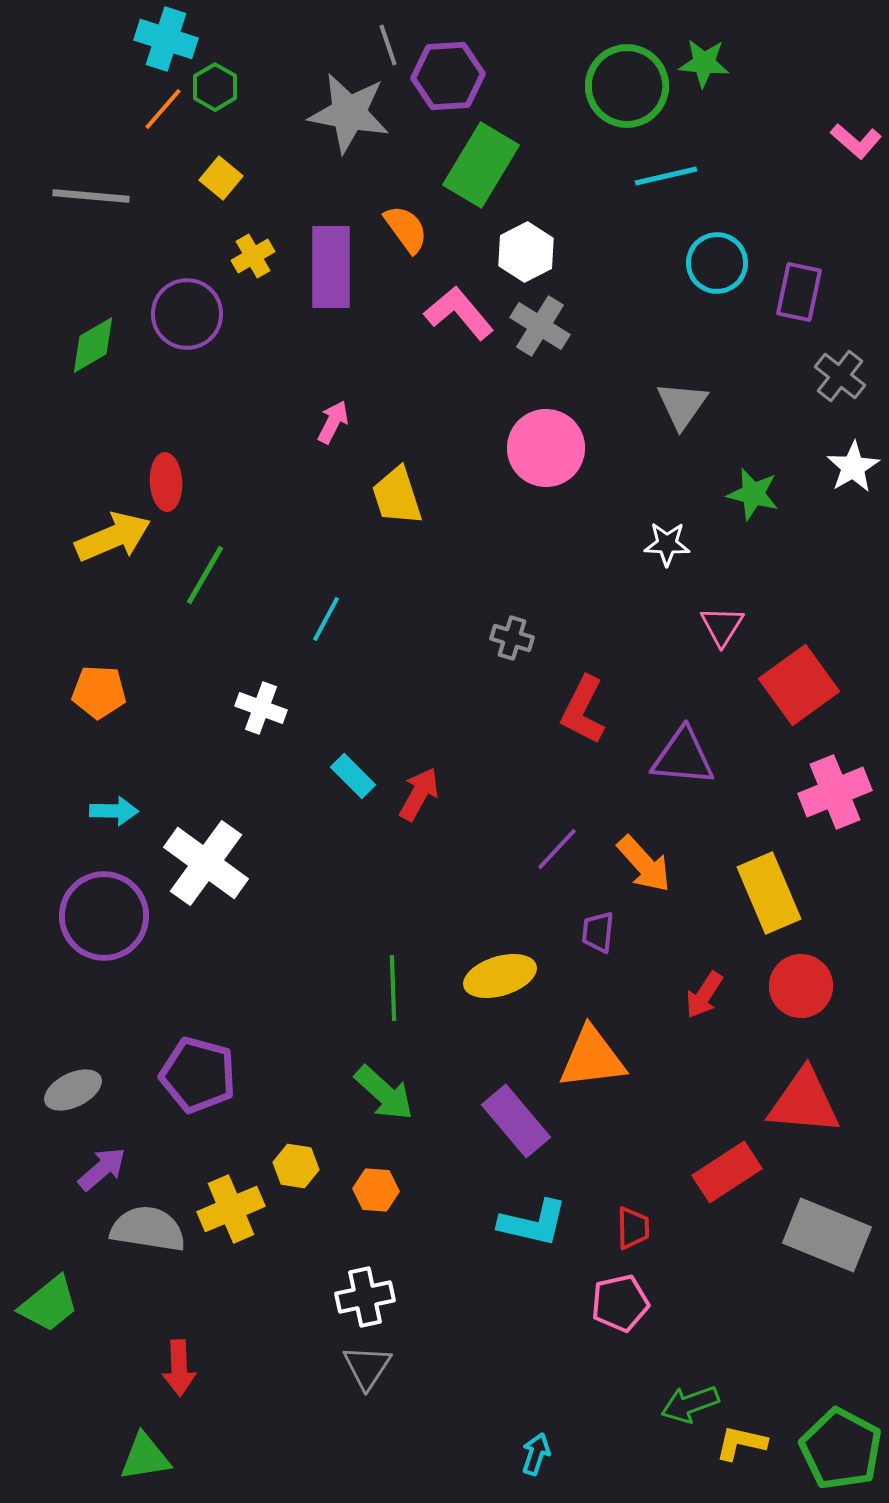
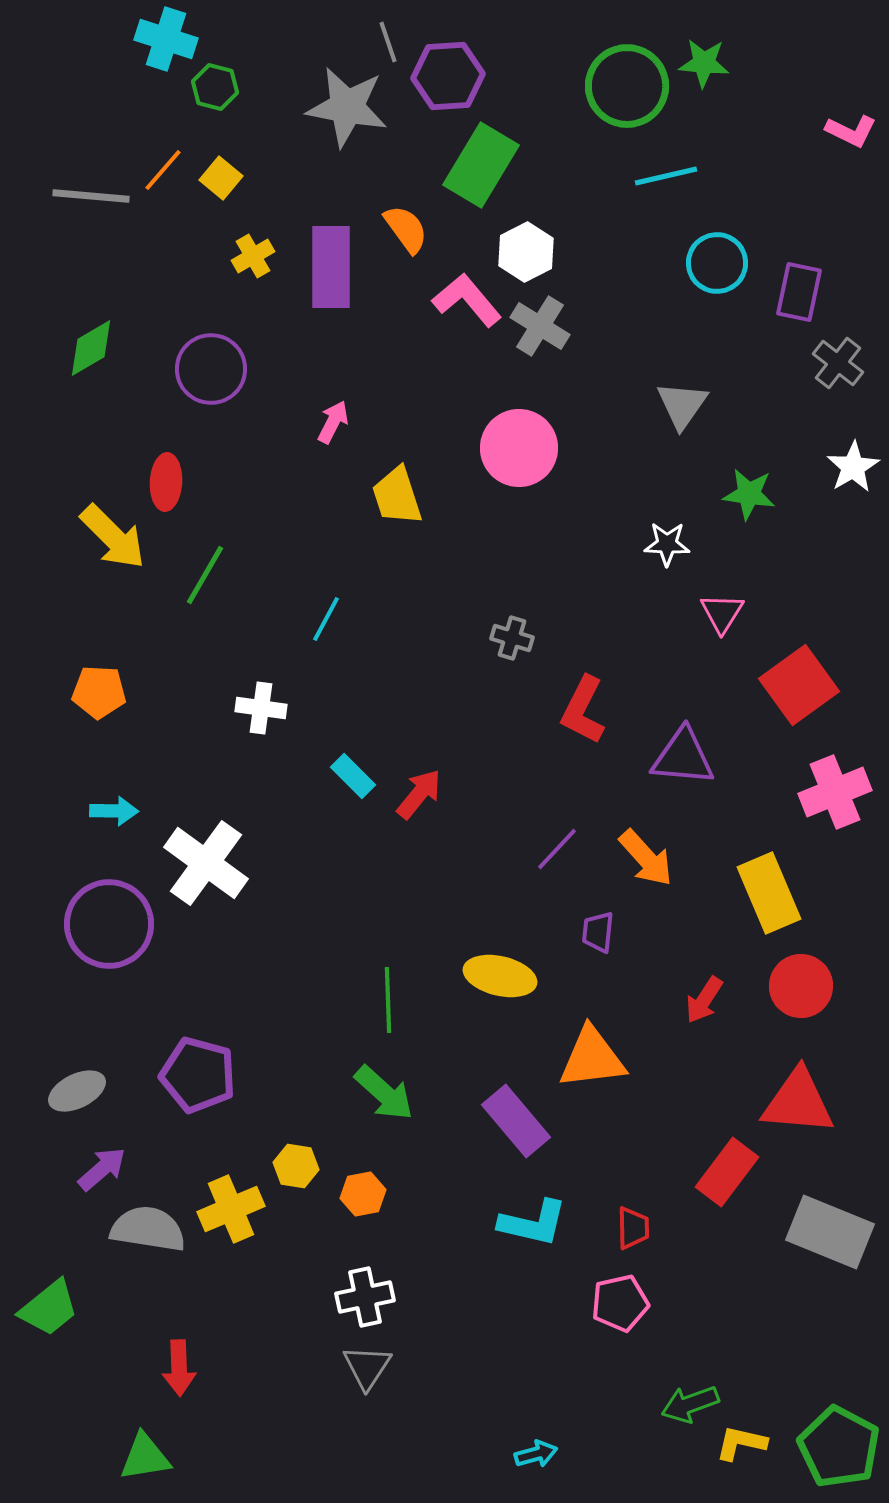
gray line at (388, 45): moved 3 px up
green hexagon at (215, 87): rotated 15 degrees counterclockwise
orange line at (163, 109): moved 61 px down
gray star at (349, 113): moved 2 px left, 6 px up
pink L-shape at (856, 141): moved 5 px left, 10 px up; rotated 15 degrees counterclockwise
pink L-shape at (459, 313): moved 8 px right, 13 px up
purple circle at (187, 314): moved 24 px right, 55 px down
green diamond at (93, 345): moved 2 px left, 3 px down
gray cross at (840, 376): moved 2 px left, 13 px up
pink circle at (546, 448): moved 27 px left
red ellipse at (166, 482): rotated 6 degrees clockwise
green star at (753, 494): moved 4 px left; rotated 6 degrees counterclockwise
yellow arrow at (113, 537): rotated 68 degrees clockwise
pink triangle at (722, 626): moved 13 px up
white cross at (261, 708): rotated 12 degrees counterclockwise
red arrow at (419, 794): rotated 10 degrees clockwise
orange arrow at (644, 864): moved 2 px right, 6 px up
purple circle at (104, 916): moved 5 px right, 8 px down
yellow ellipse at (500, 976): rotated 30 degrees clockwise
green line at (393, 988): moved 5 px left, 12 px down
red arrow at (704, 995): moved 5 px down
gray ellipse at (73, 1090): moved 4 px right, 1 px down
red triangle at (804, 1102): moved 6 px left
red rectangle at (727, 1172): rotated 20 degrees counterclockwise
orange hexagon at (376, 1190): moved 13 px left, 4 px down; rotated 15 degrees counterclockwise
gray rectangle at (827, 1235): moved 3 px right, 3 px up
green trapezoid at (49, 1304): moved 4 px down
green pentagon at (841, 1449): moved 2 px left, 2 px up
cyan arrow at (536, 1454): rotated 57 degrees clockwise
